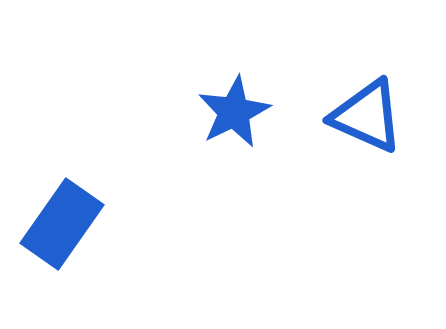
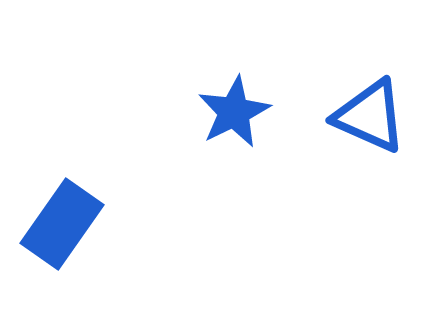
blue triangle: moved 3 px right
